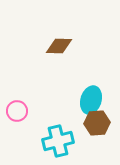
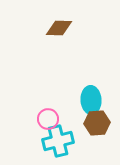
brown diamond: moved 18 px up
cyan ellipse: rotated 20 degrees counterclockwise
pink circle: moved 31 px right, 8 px down
